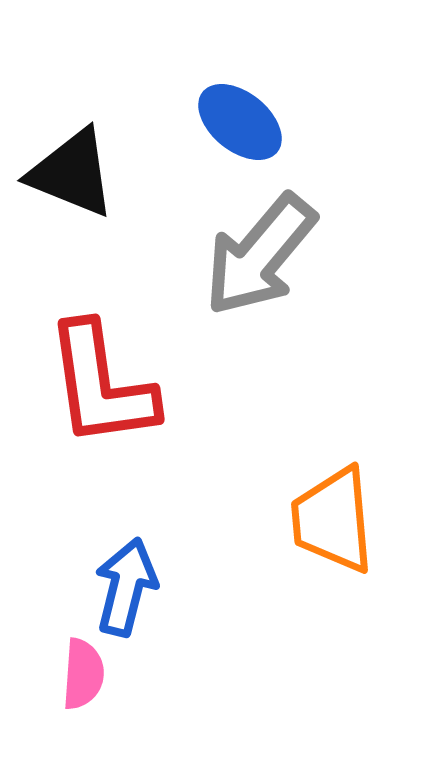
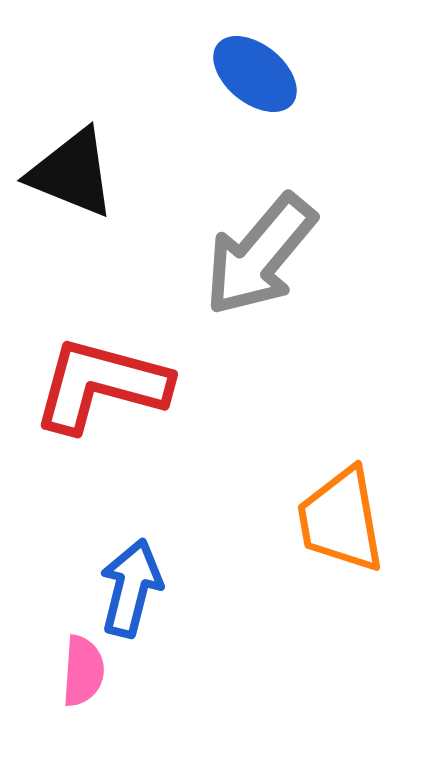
blue ellipse: moved 15 px right, 48 px up
red L-shape: rotated 113 degrees clockwise
orange trapezoid: moved 8 px right; rotated 5 degrees counterclockwise
blue arrow: moved 5 px right, 1 px down
pink semicircle: moved 3 px up
